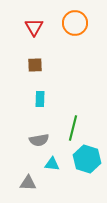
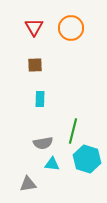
orange circle: moved 4 px left, 5 px down
green line: moved 3 px down
gray semicircle: moved 4 px right, 3 px down
gray triangle: moved 1 px down; rotated 12 degrees counterclockwise
